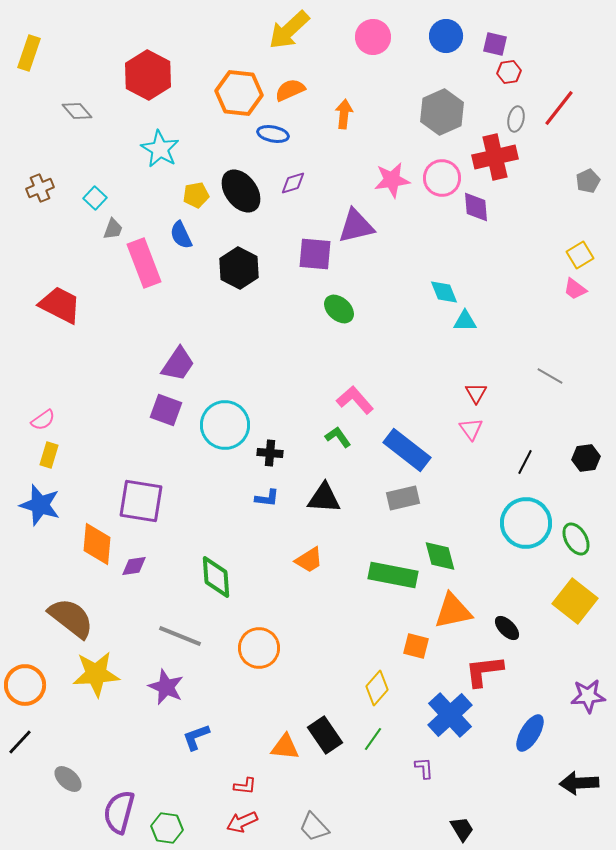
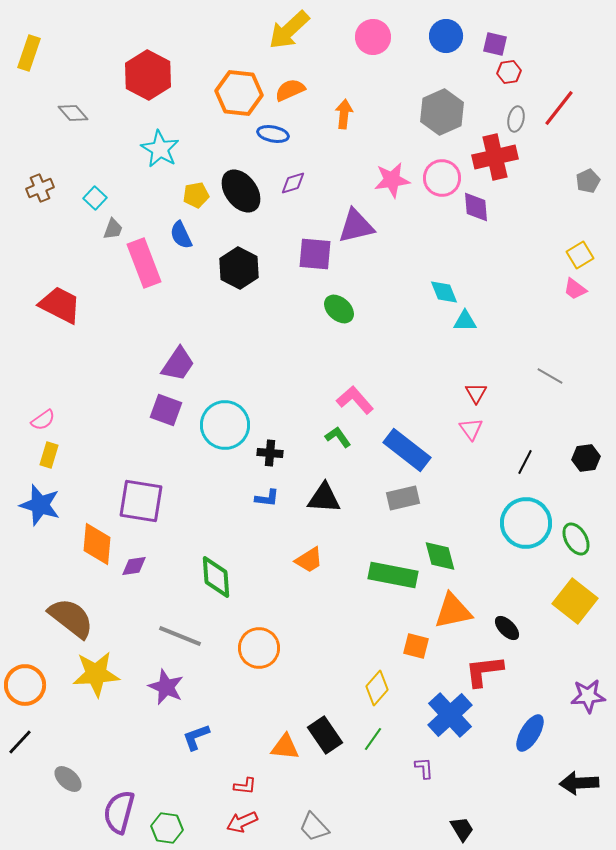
gray diamond at (77, 111): moved 4 px left, 2 px down
